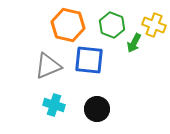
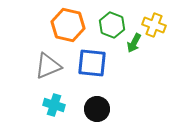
blue square: moved 3 px right, 3 px down
